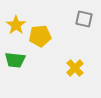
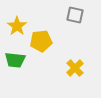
gray square: moved 9 px left, 4 px up
yellow star: moved 1 px right, 1 px down
yellow pentagon: moved 1 px right, 5 px down
